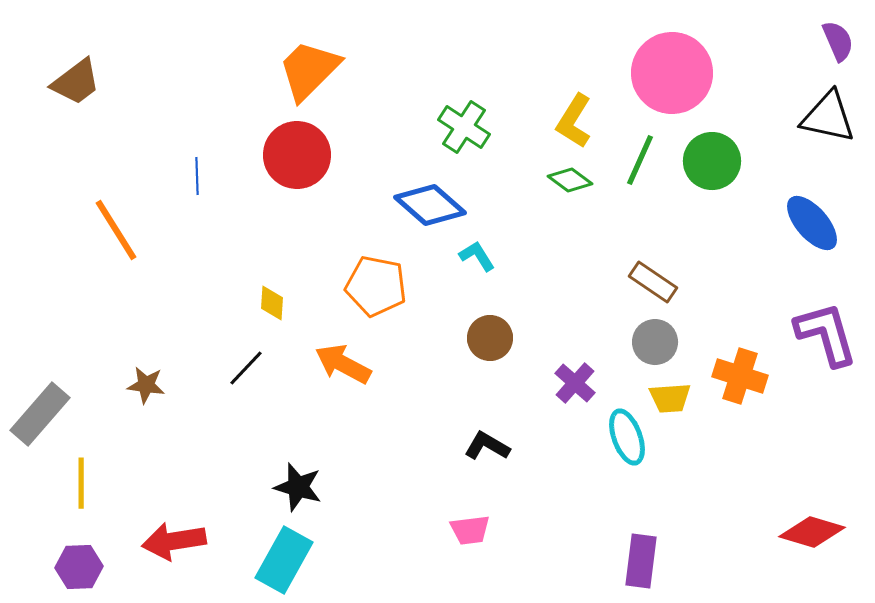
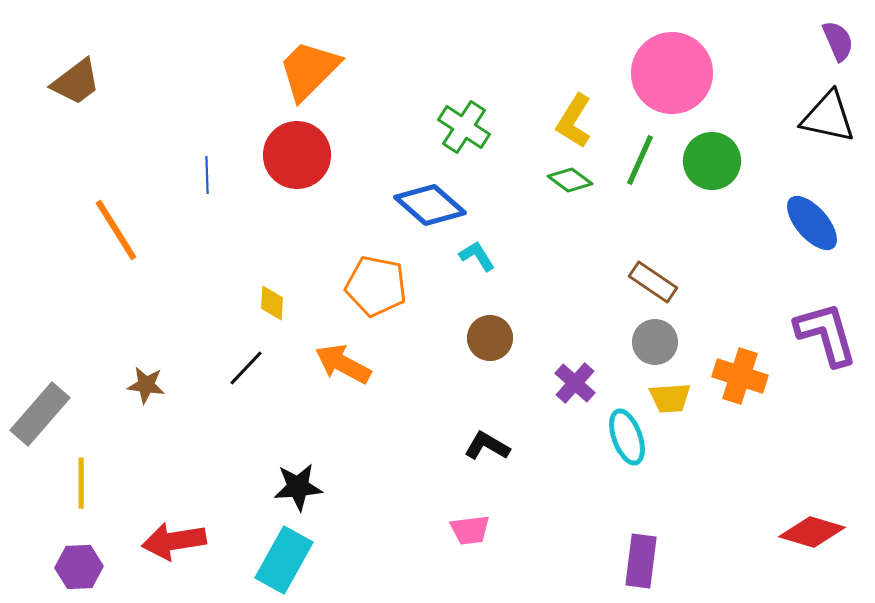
blue line: moved 10 px right, 1 px up
black star: rotated 21 degrees counterclockwise
